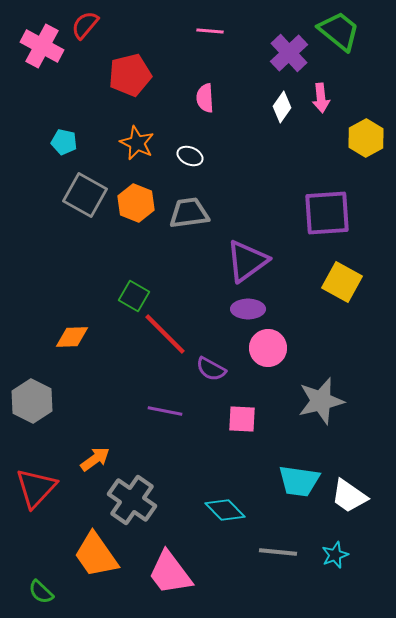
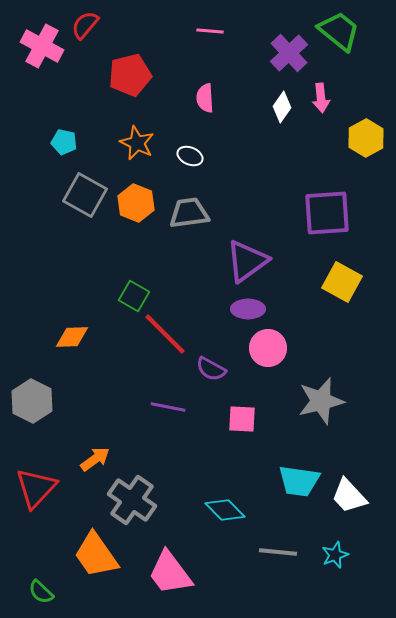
purple line: moved 3 px right, 4 px up
white trapezoid: rotated 12 degrees clockwise
